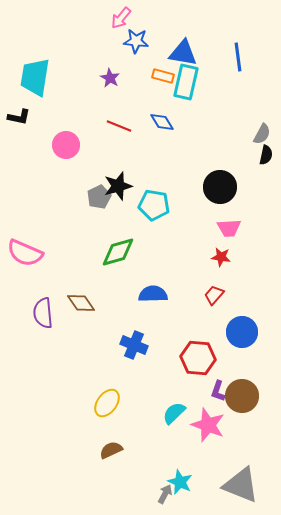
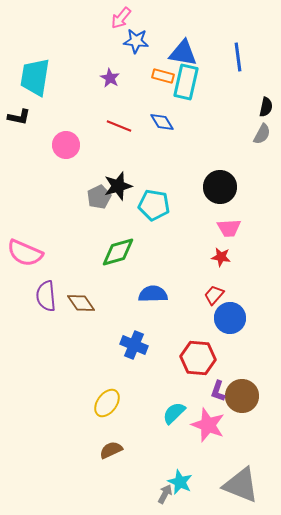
black semicircle: moved 48 px up
purple semicircle: moved 3 px right, 17 px up
blue circle: moved 12 px left, 14 px up
